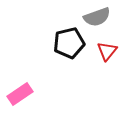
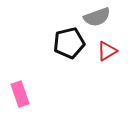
red triangle: rotated 20 degrees clockwise
pink rectangle: rotated 75 degrees counterclockwise
